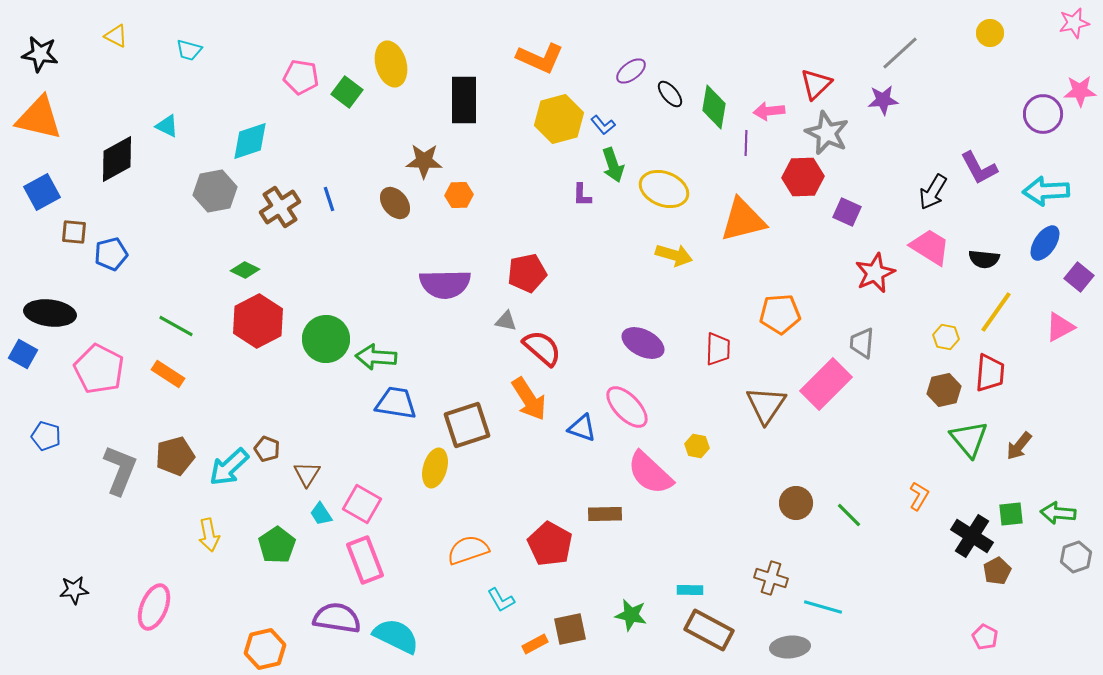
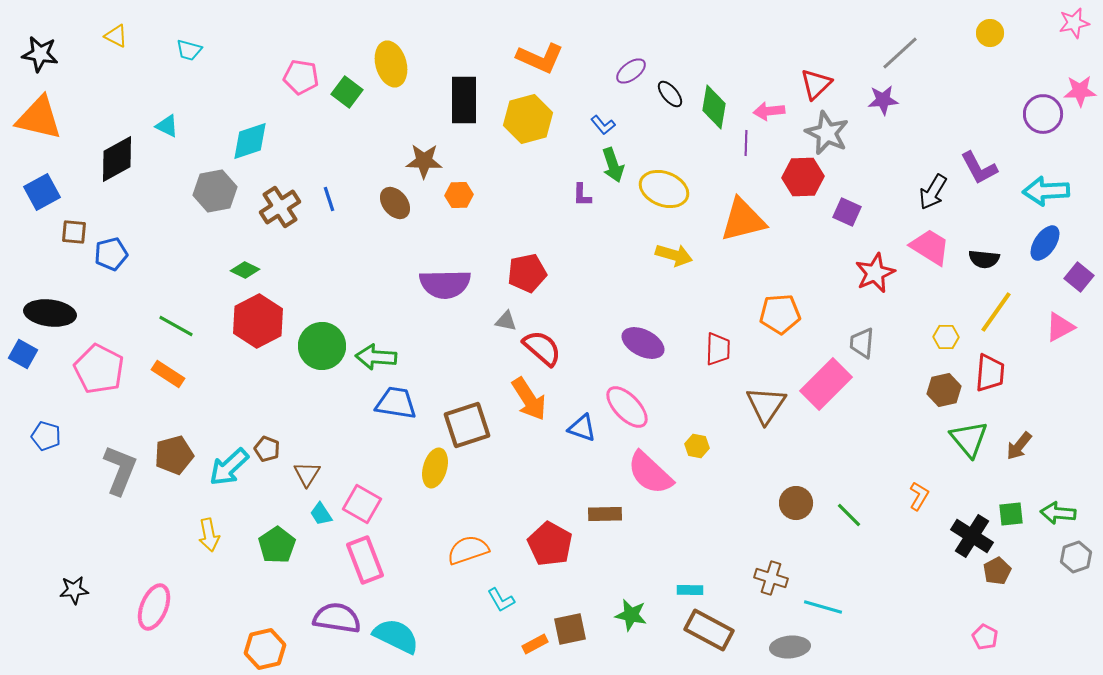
yellow hexagon at (559, 119): moved 31 px left
yellow hexagon at (946, 337): rotated 10 degrees counterclockwise
green circle at (326, 339): moved 4 px left, 7 px down
brown pentagon at (175, 456): moved 1 px left, 1 px up
